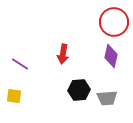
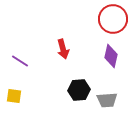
red circle: moved 1 px left, 3 px up
red arrow: moved 5 px up; rotated 24 degrees counterclockwise
purple line: moved 3 px up
gray trapezoid: moved 2 px down
